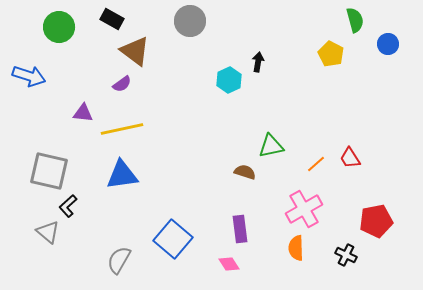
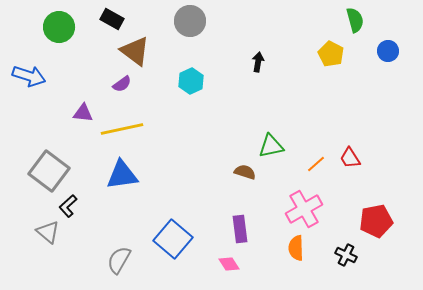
blue circle: moved 7 px down
cyan hexagon: moved 38 px left, 1 px down
gray square: rotated 24 degrees clockwise
